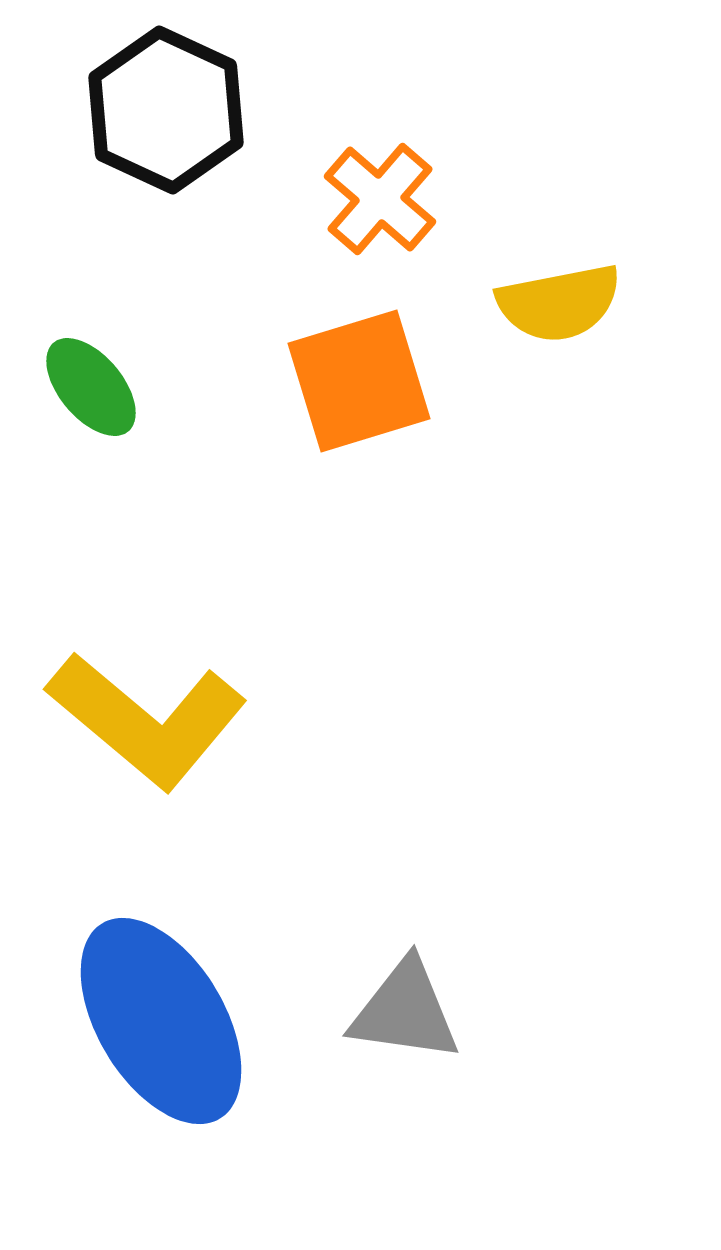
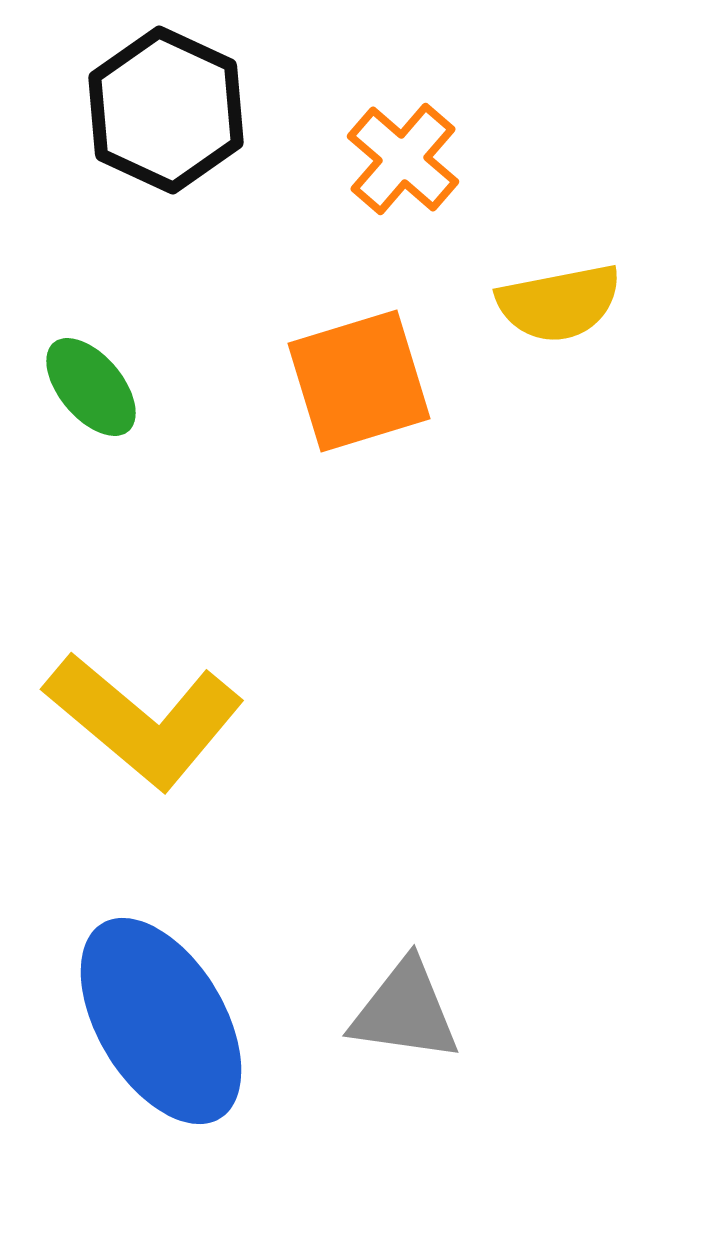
orange cross: moved 23 px right, 40 px up
yellow L-shape: moved 3 px left
